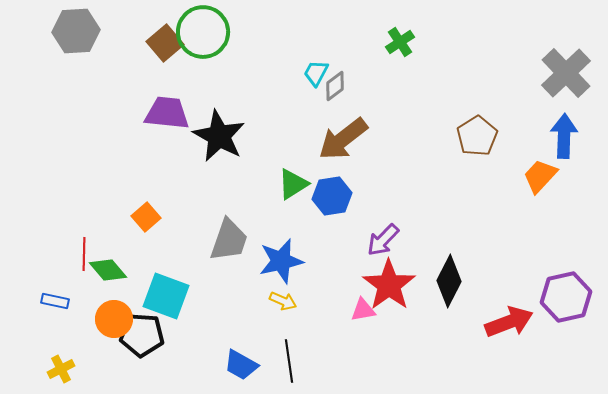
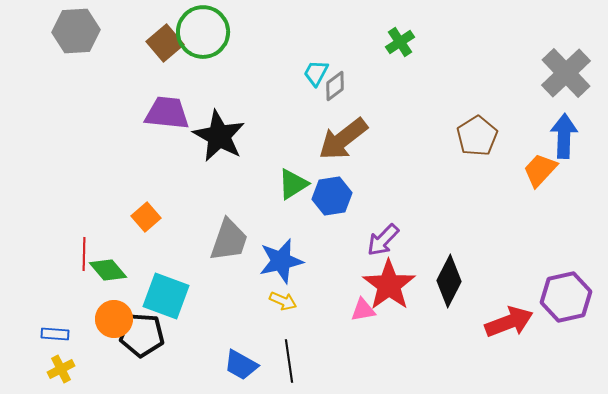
orange trapezoid: moved 6 px up
blue rectangle: moved 33 px down; rotated 8 degrees counterclockwise
